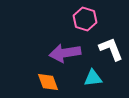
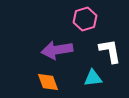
pink hexagon: rotated 25 degrees clockwise
white L-shape: moved 1 px left, 2 px down; rotated 12 degrees clockwise
purple arrow: moved 8 px left, 3 px up
